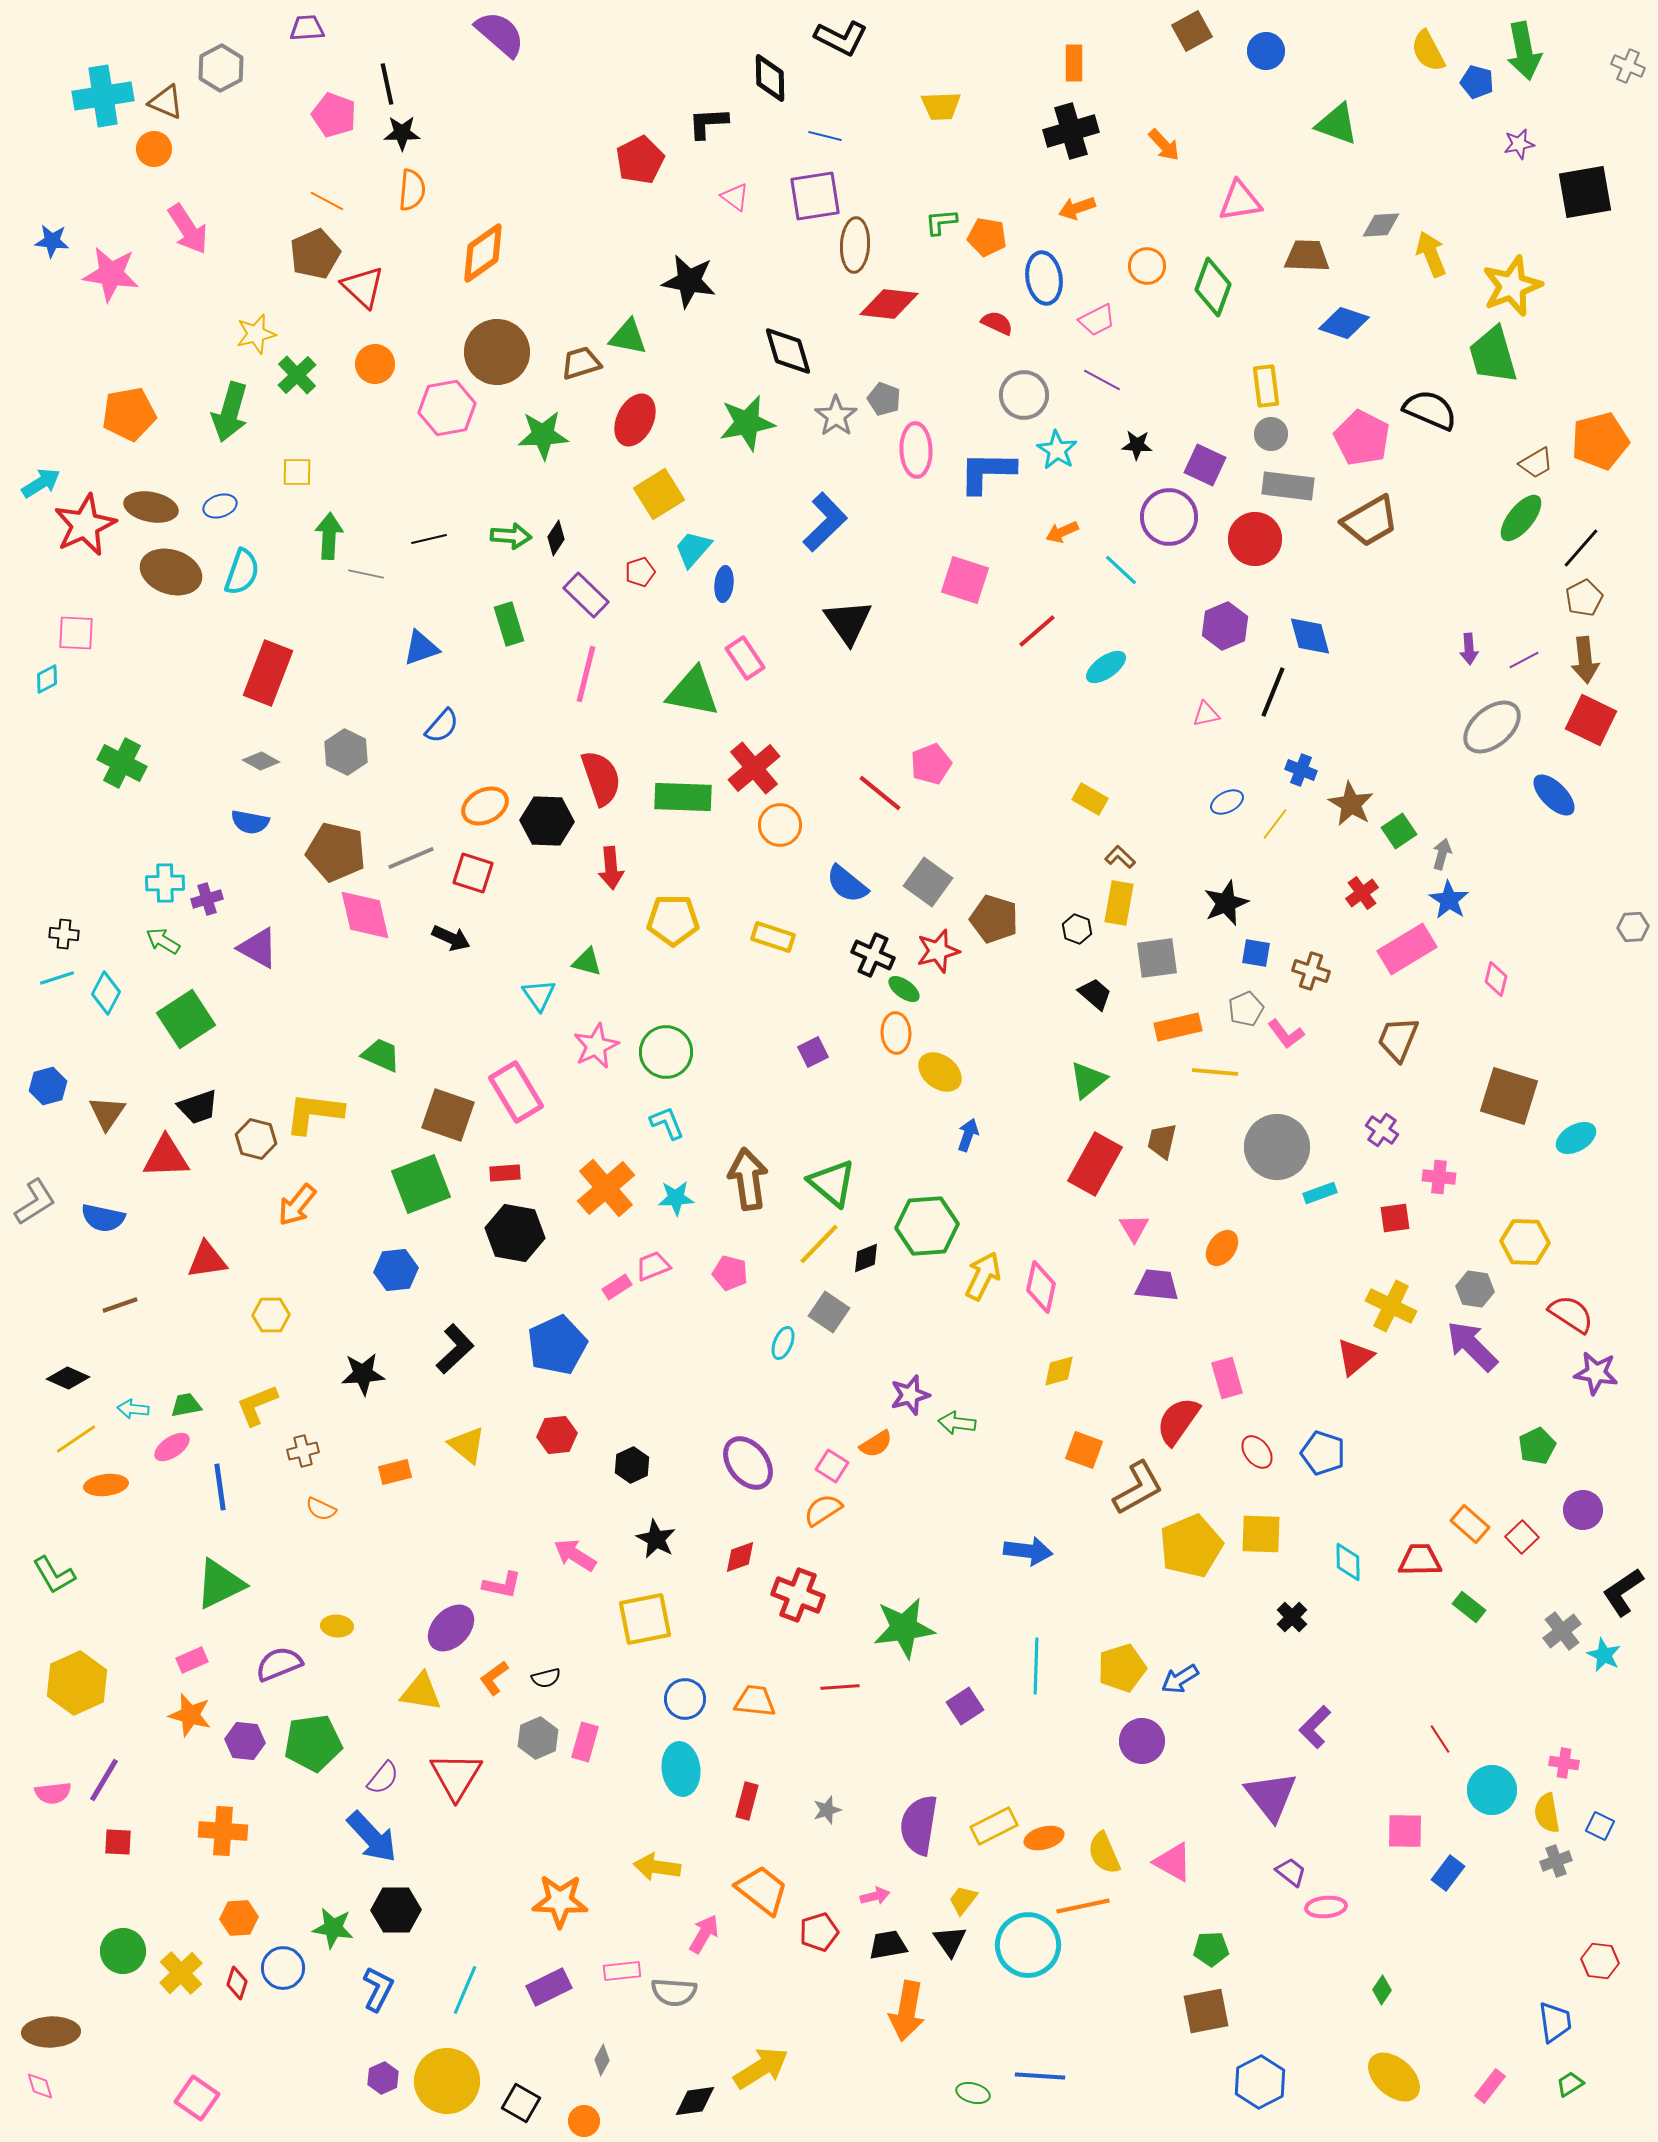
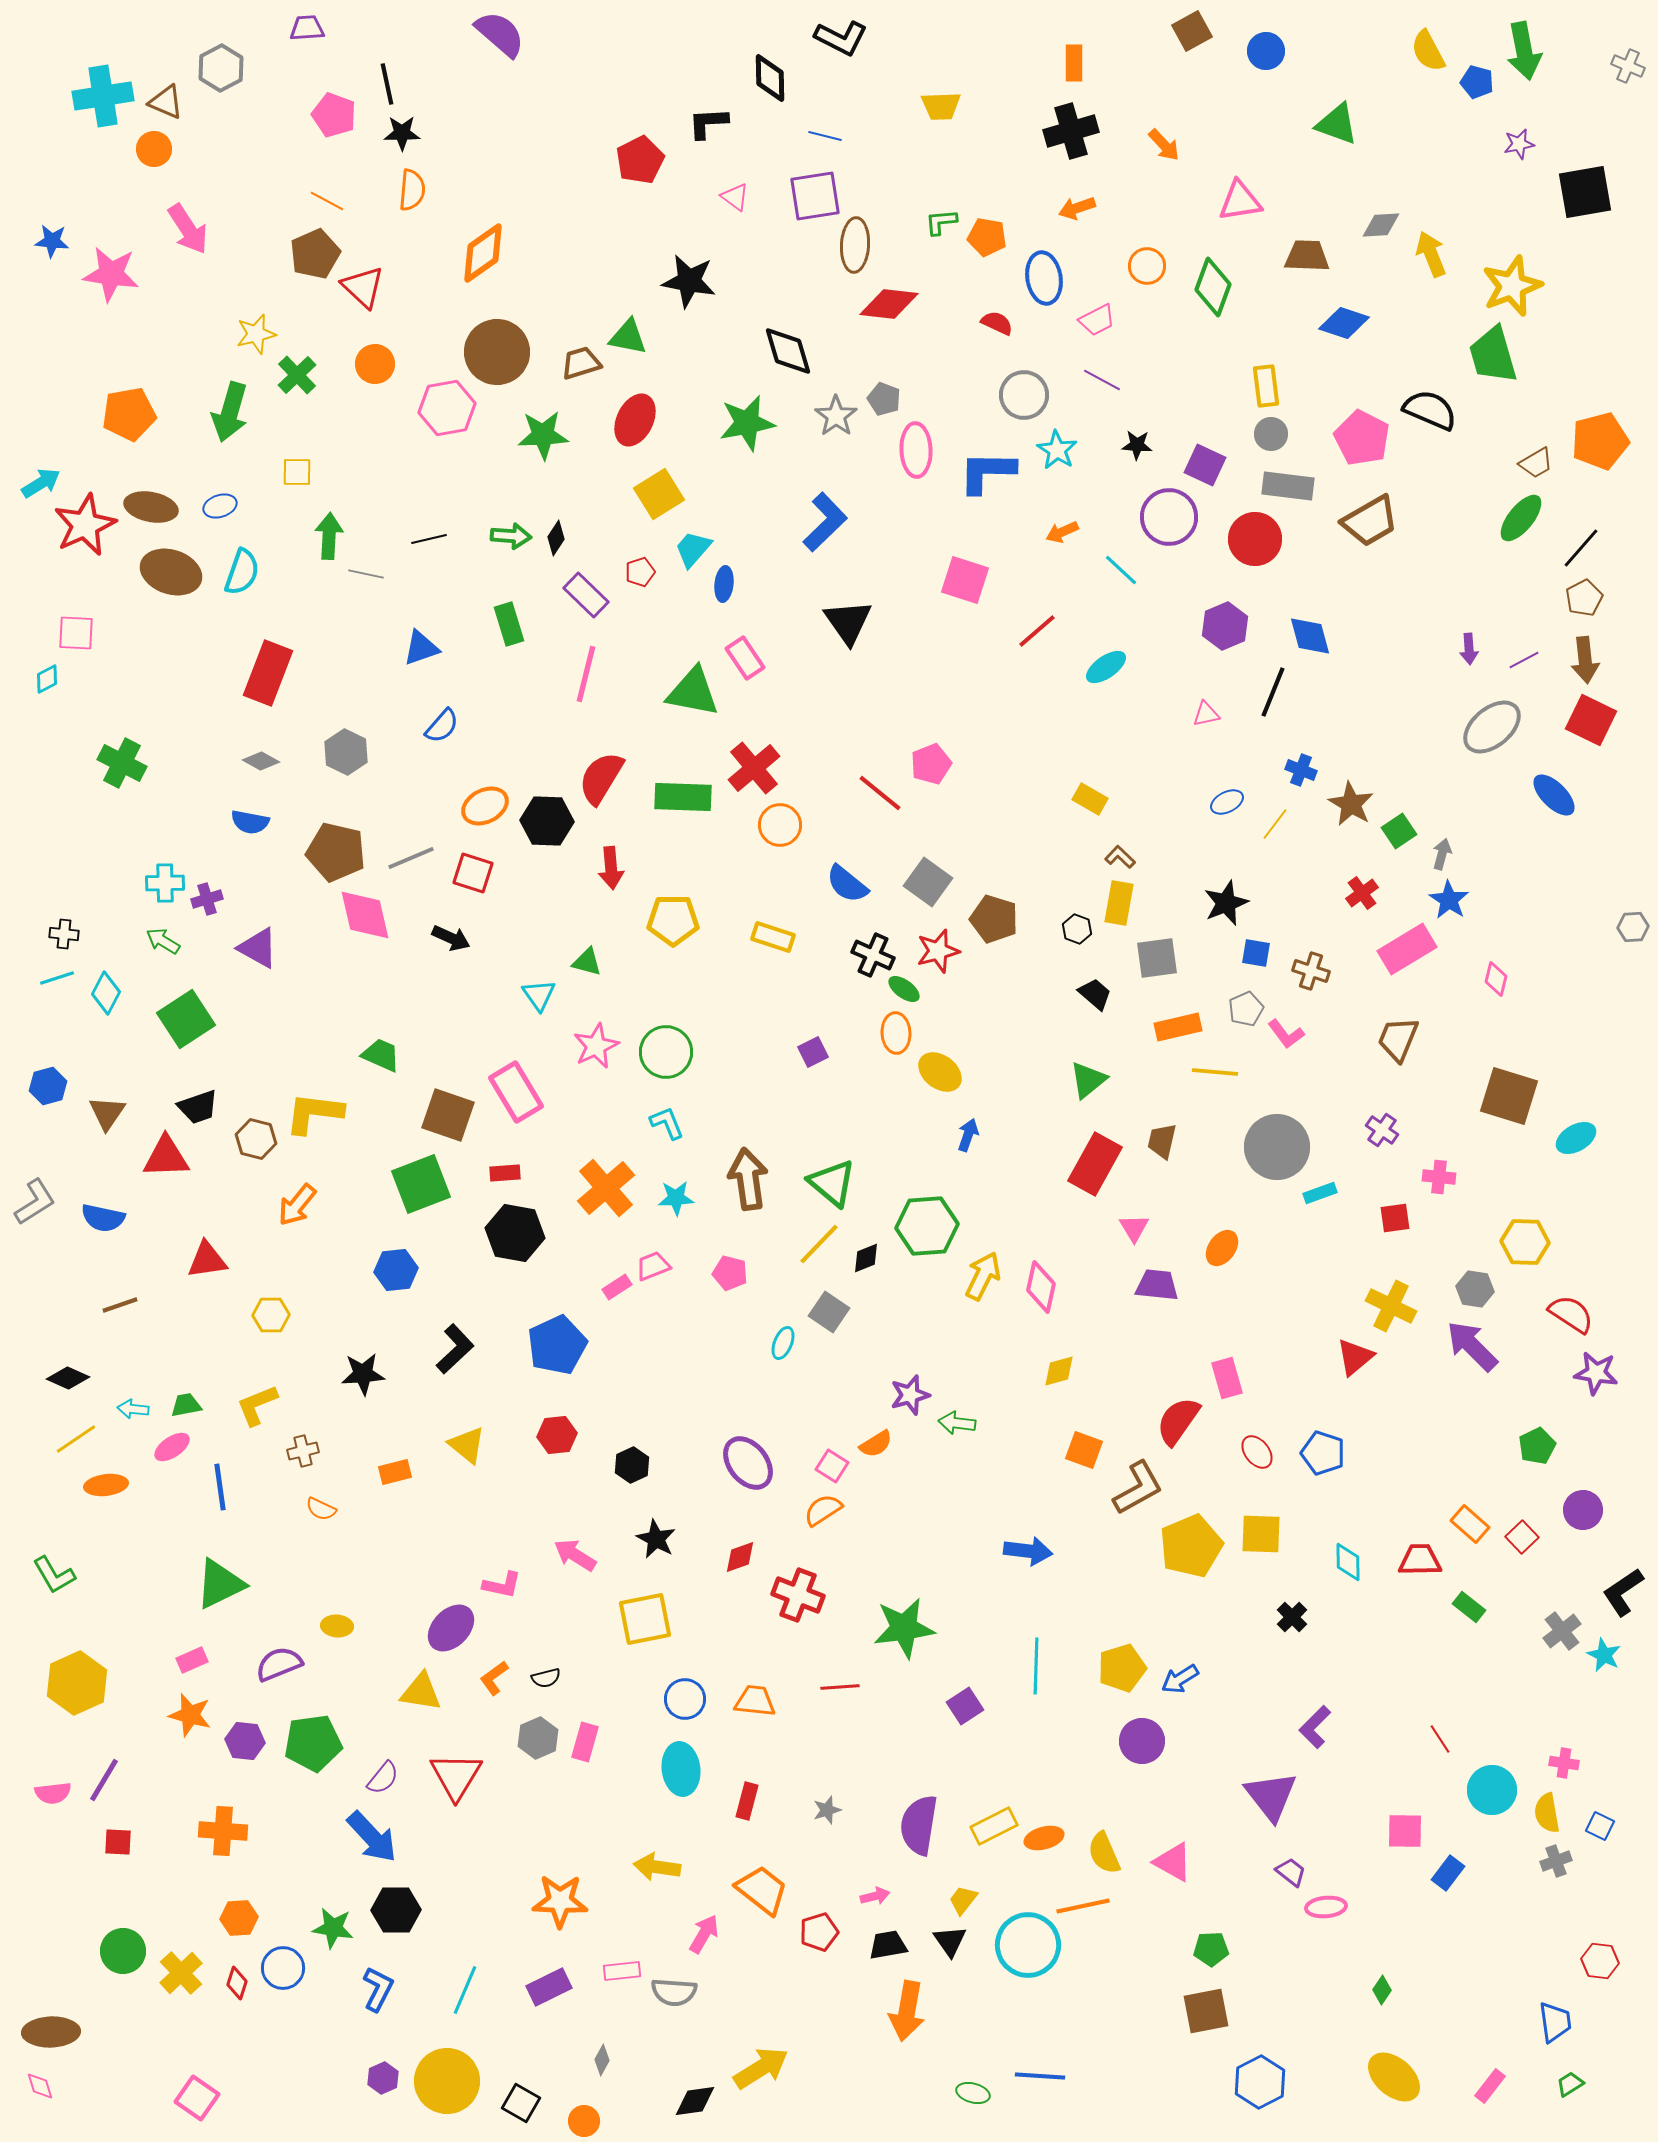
red semicircle at (601, 778): rotated 130 degrees counterclockwise
